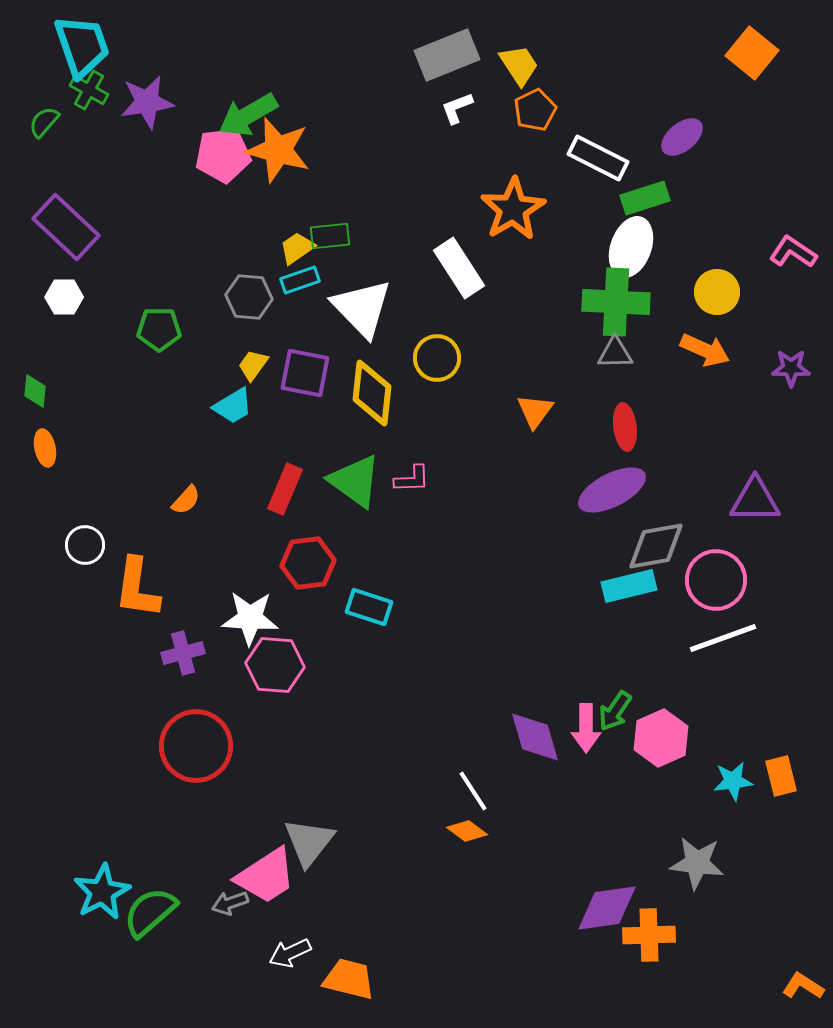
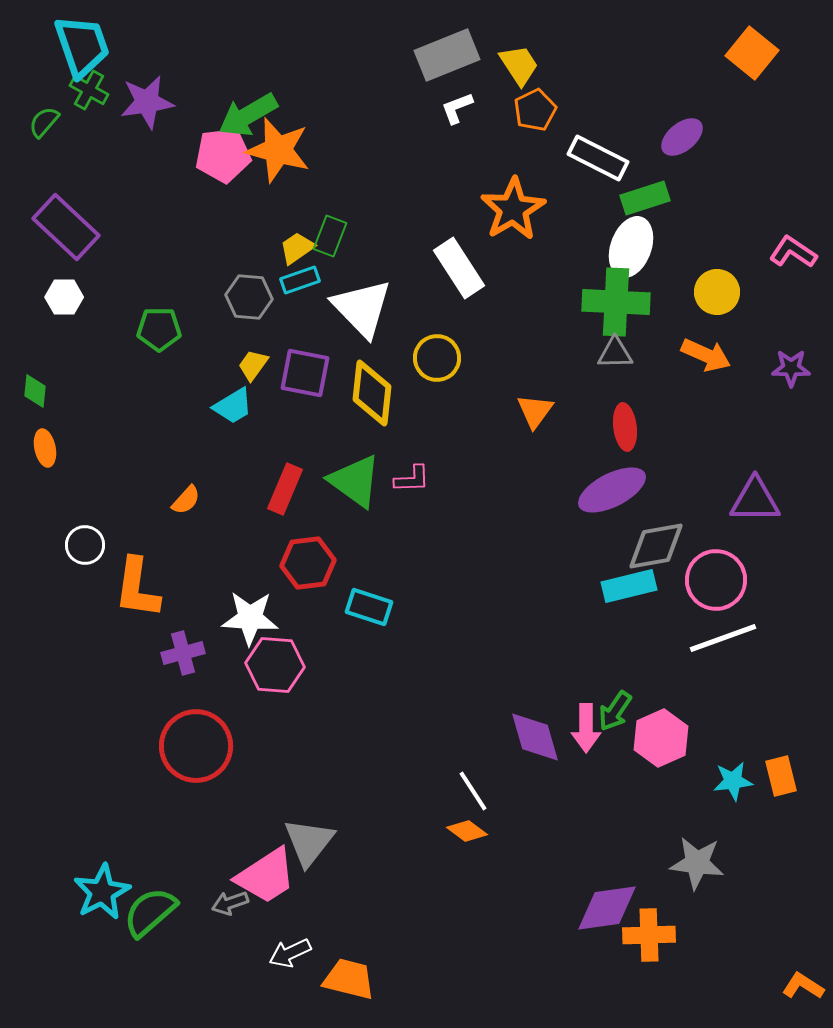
green rectangle at (330, 236): rotated 63 degrees counterclockwise
orange arrow at (705, 350): moved 1 px right, 5 px down
